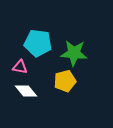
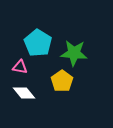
cyan pentagon: rotated 24 degrees clockwise
yellow pentagon: moved 3 px left; rotated 20 degrees counterclockwise
white diamond: moved 2 px left, 2 px down
